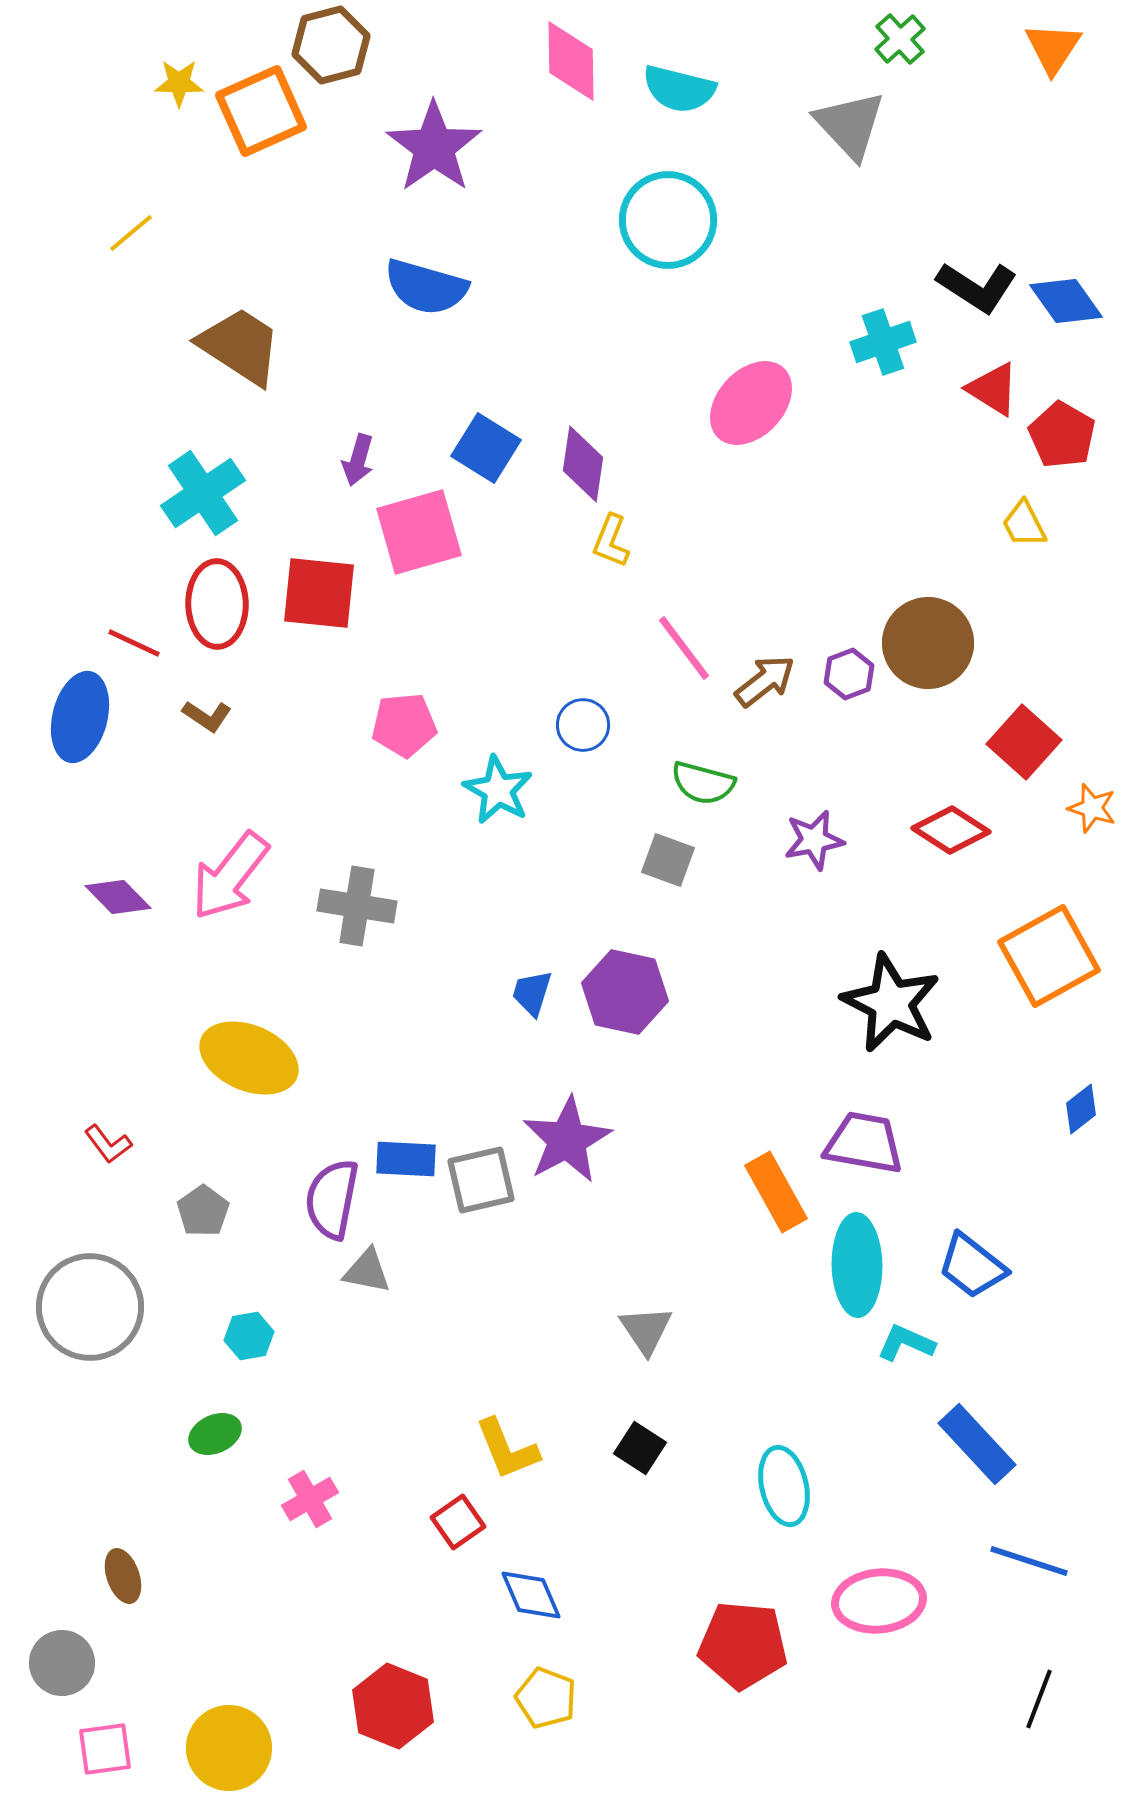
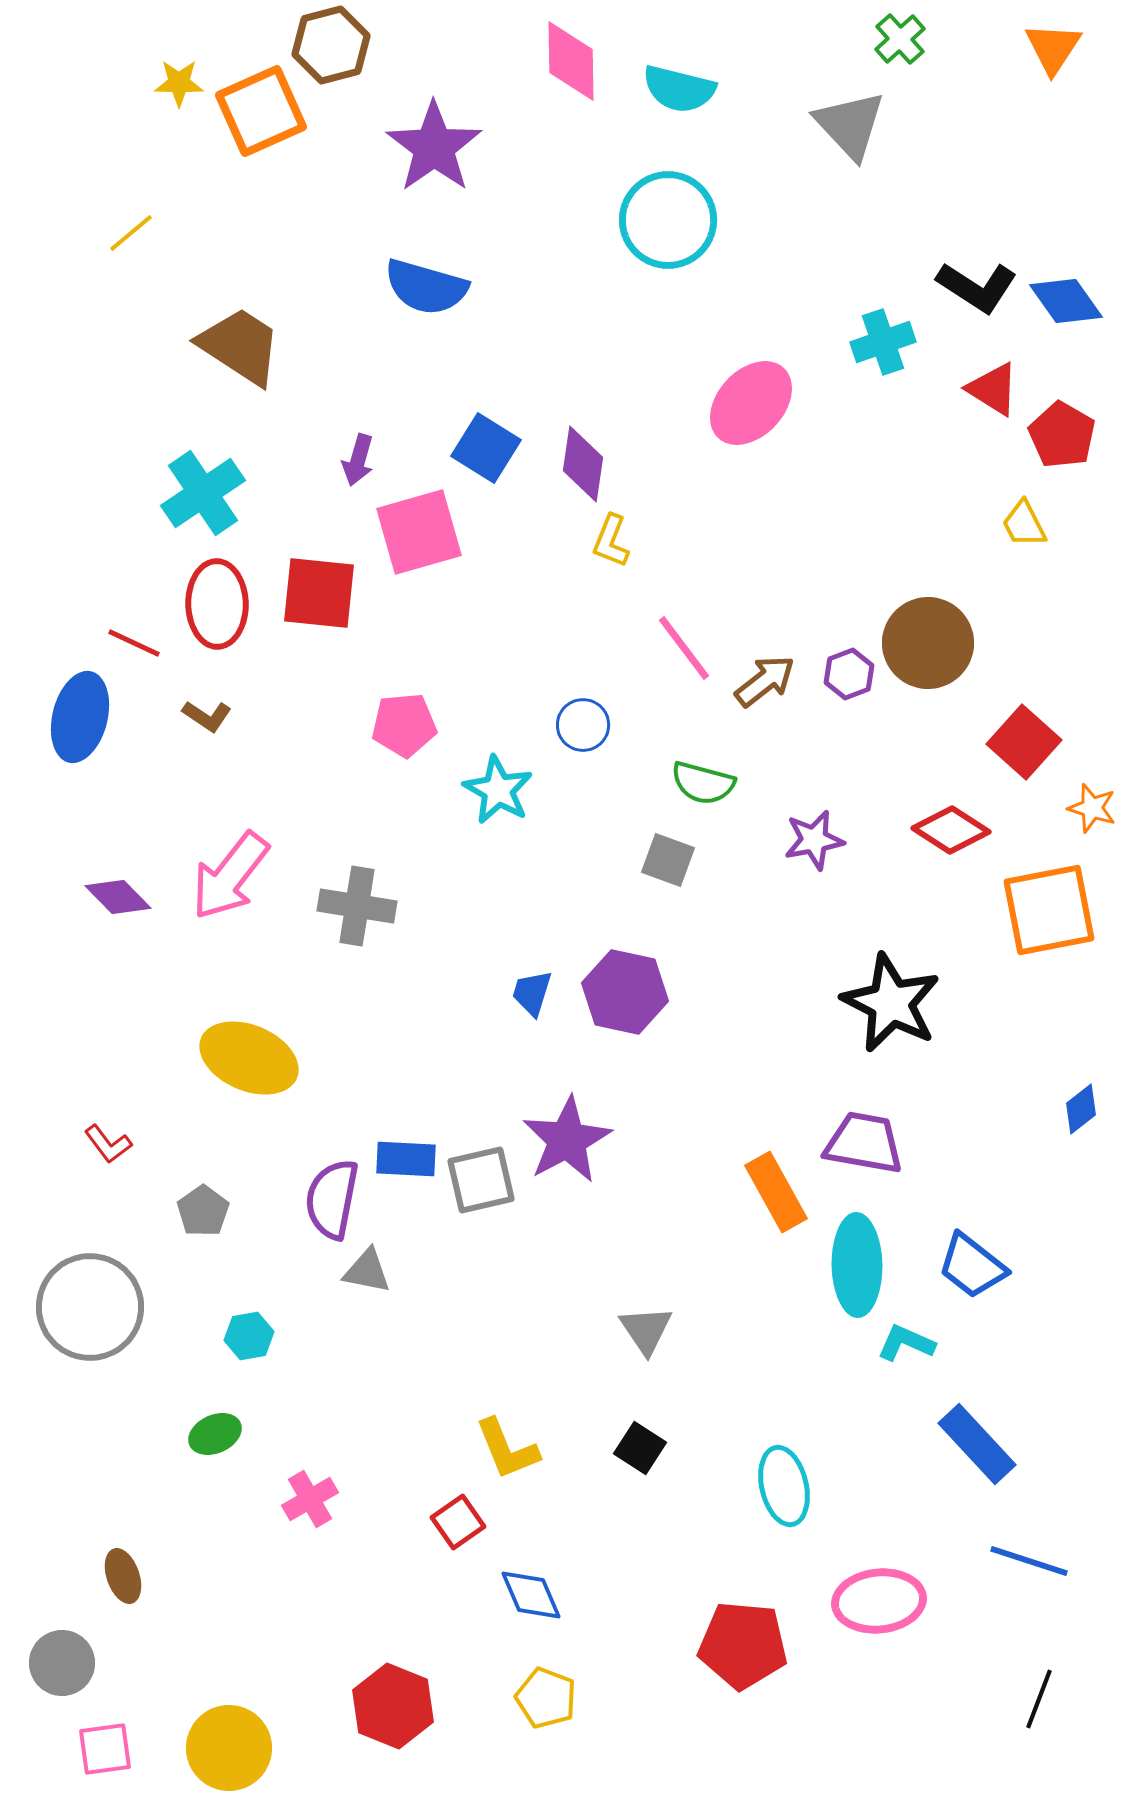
orange square at (1049, 956): moved 46 px up; rotated 18 degrees clockwise
